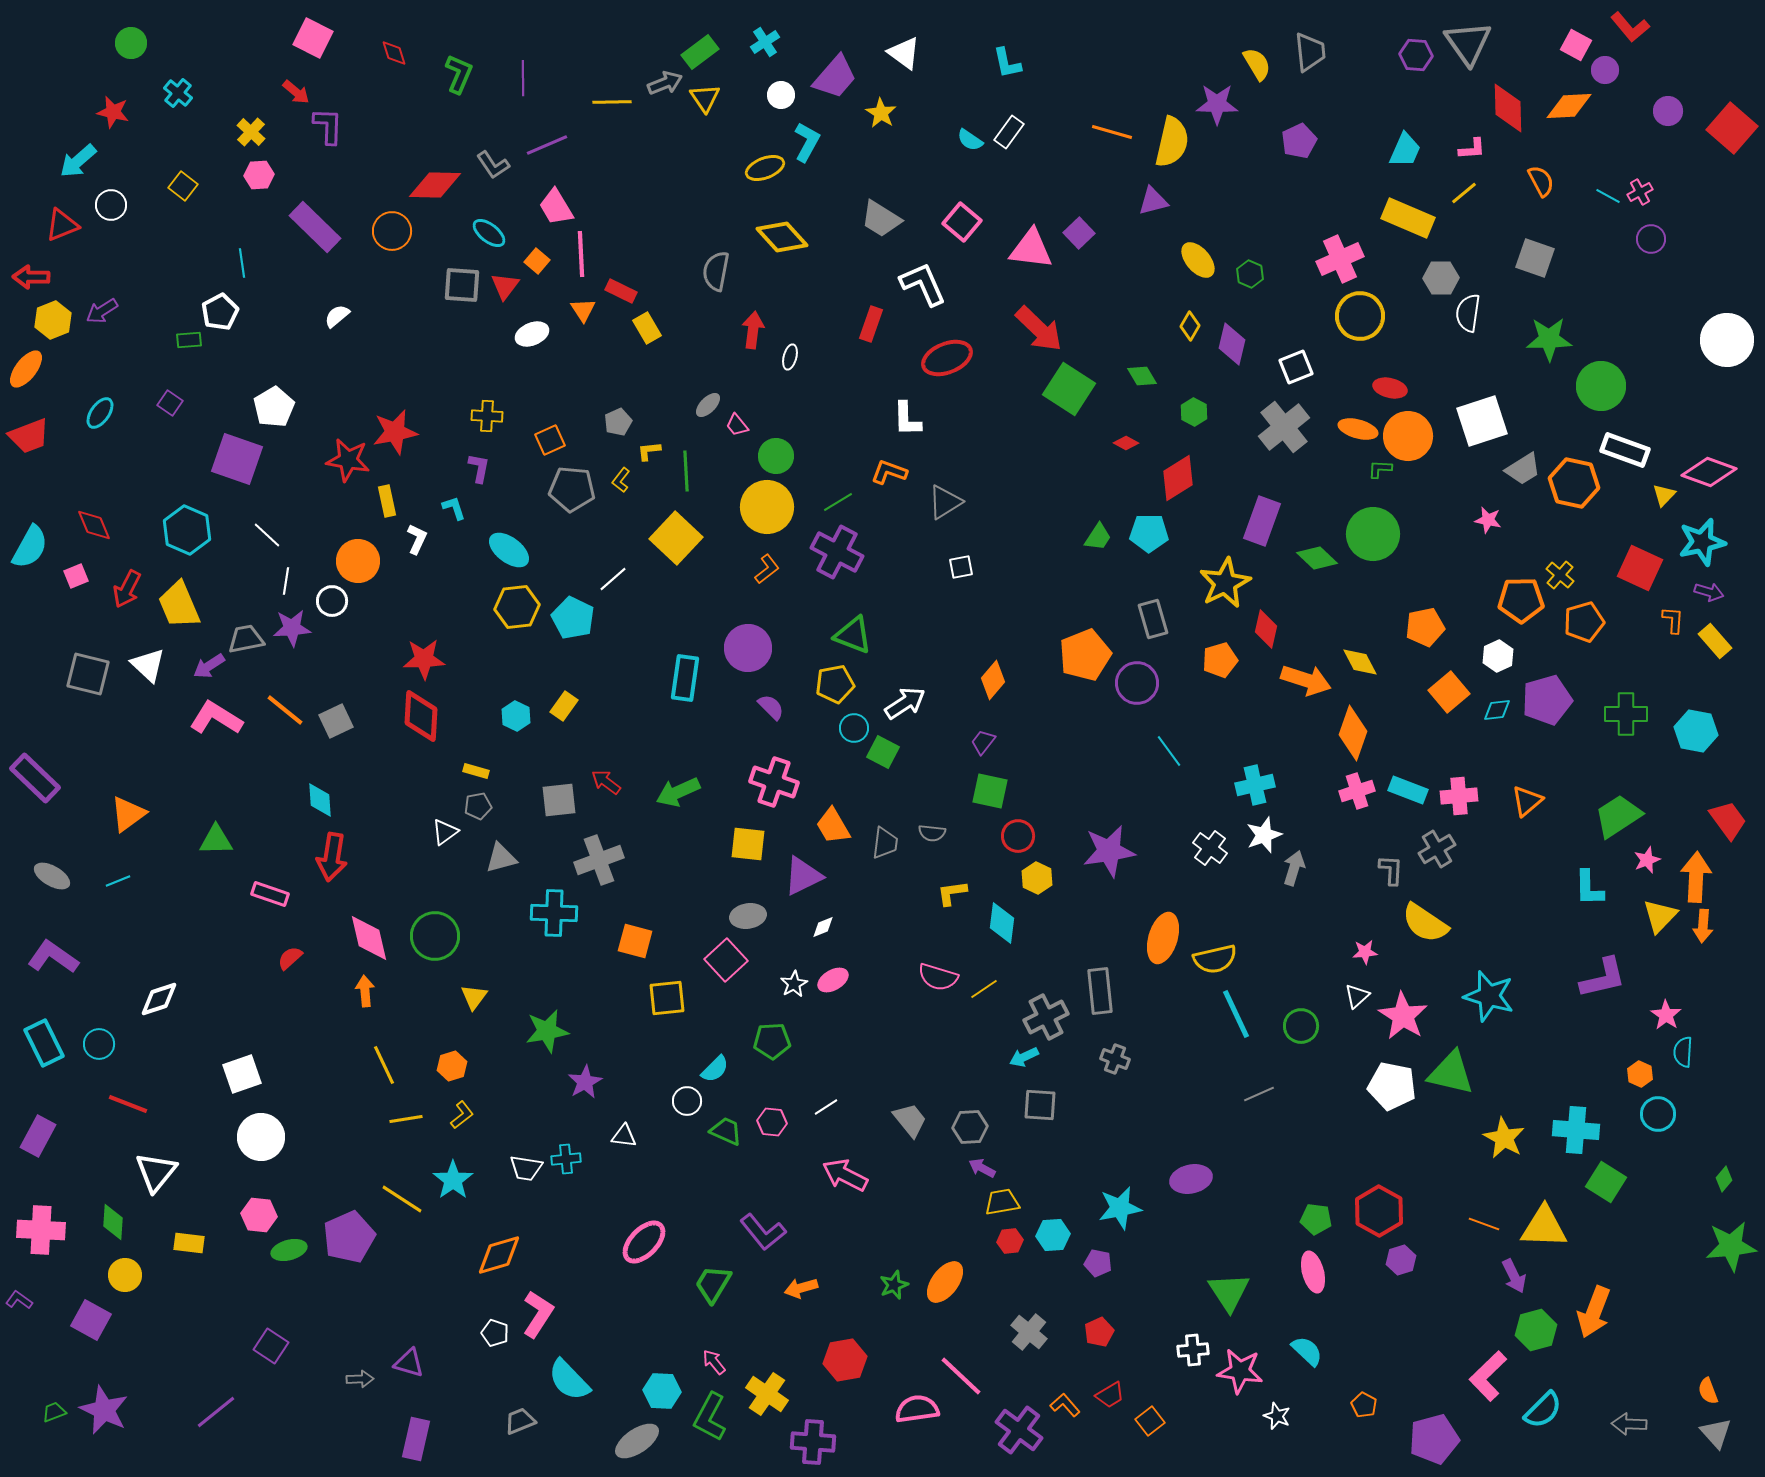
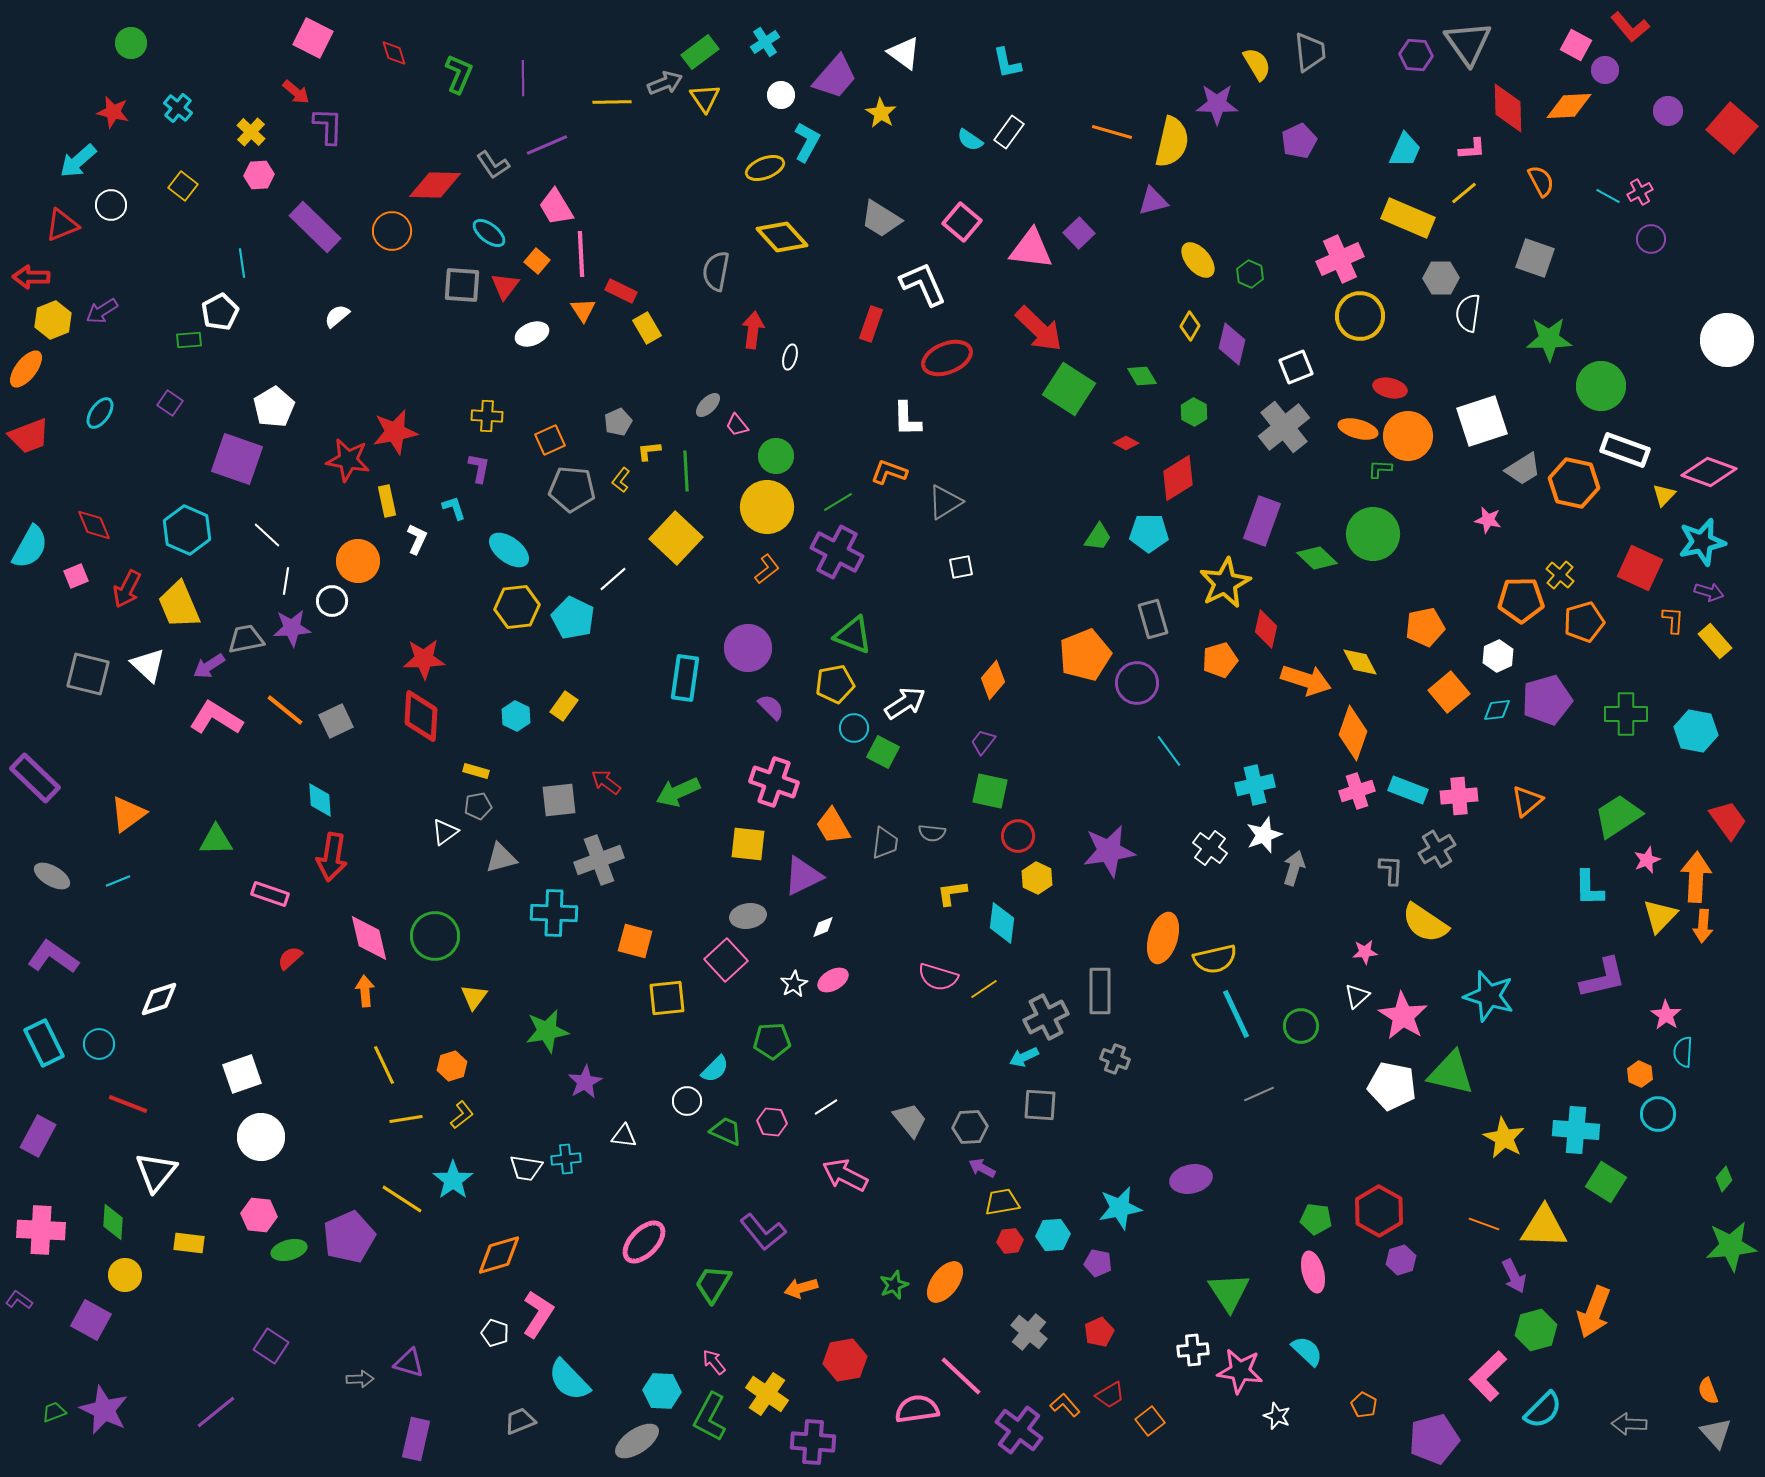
cyan cross at (178, 93): moved 15 px down
gray rectangle at (1100, 991): rotated 6 degrees clockwise
